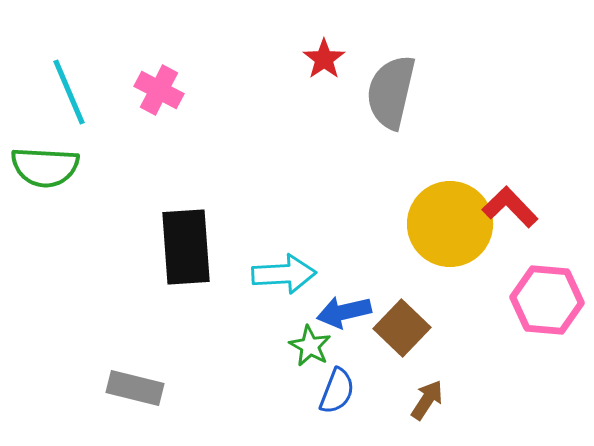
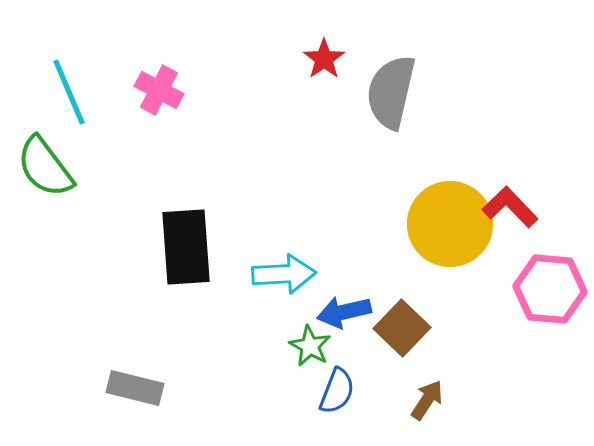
green semicircle: rotated 50 degrees clockwise
pink hexagon: moved 3 px right, 11 px up
